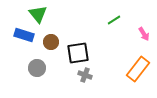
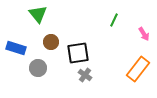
green line: rotated 32 degrees counterclockwise
blue rectangle: moved 8 px left, 13 px down
gray circle: moved 1 px right
gray cross: rotated 16 degrees clockwise
